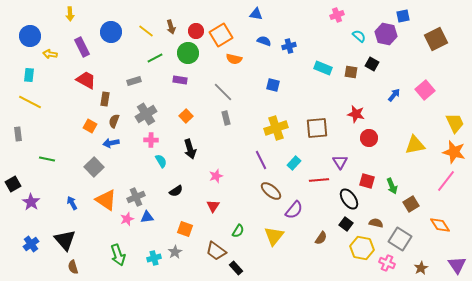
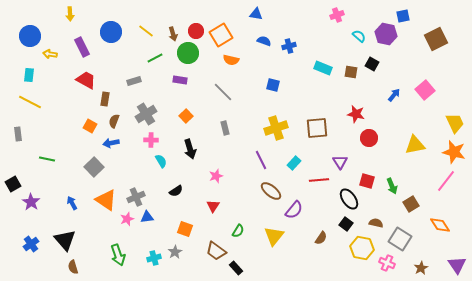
brown arrow at (171, 27): moved 2 px right, 7 px down
orange semicircle at (234, 59): moved 3 px left, 1 px down
gray rectangle at (226, 118): moved 1 px left, 10 px down
